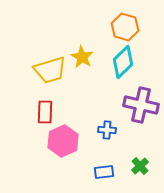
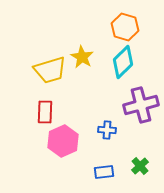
purple cross: rotated 28 degrees counterclockwise
